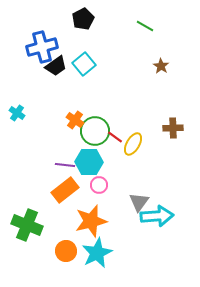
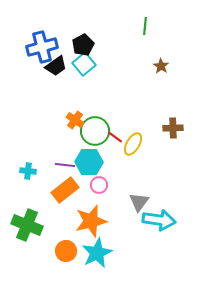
black pentagon: moved 26 px down
green line: rotated 66 degrees clockwise
cyan cross: moved 11 px right, 58 px down; rotated 28 degrees counterclockwise
cyan arrow: moved 2 px right, 4 px down; rotated 12 degrees clockwise
